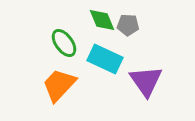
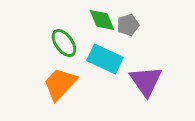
gray pentagon: rotated 20 degrees counterclockwise
orange trapezoid: moved 1 px right, 1 px up
